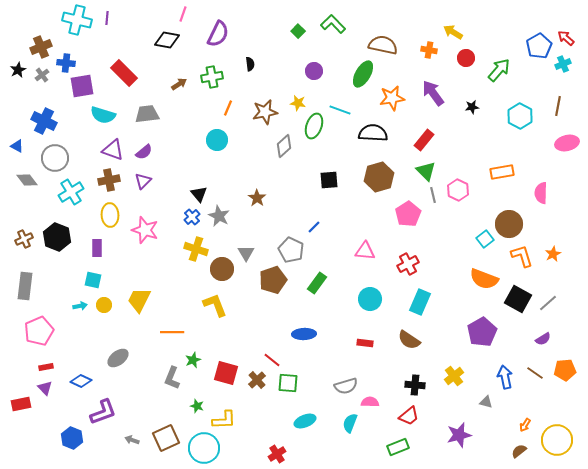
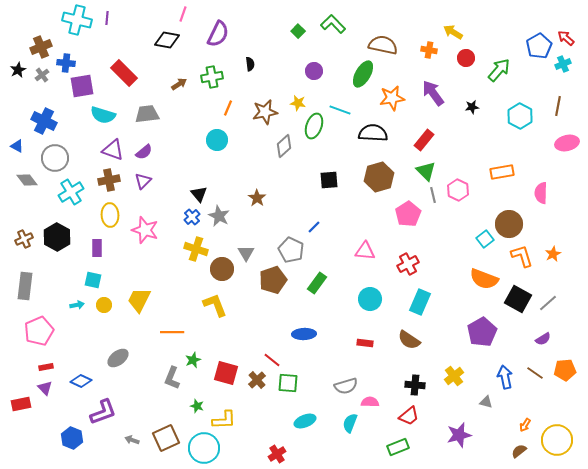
black hexagon at (57, 237): rotated 8 degrees clockwise
cyan arrow at (80, 306): moved 3 px left, 1 px up
